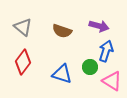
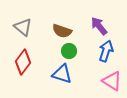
purple arrow: rotated 144 degrees counterclockwise
green circle: moved 21 px left, 16 px up
